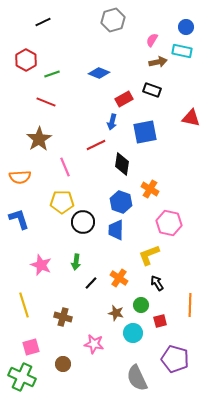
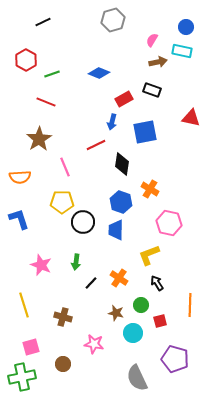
green cross at (22, 377): rotated 36 degrees counterclockwise
